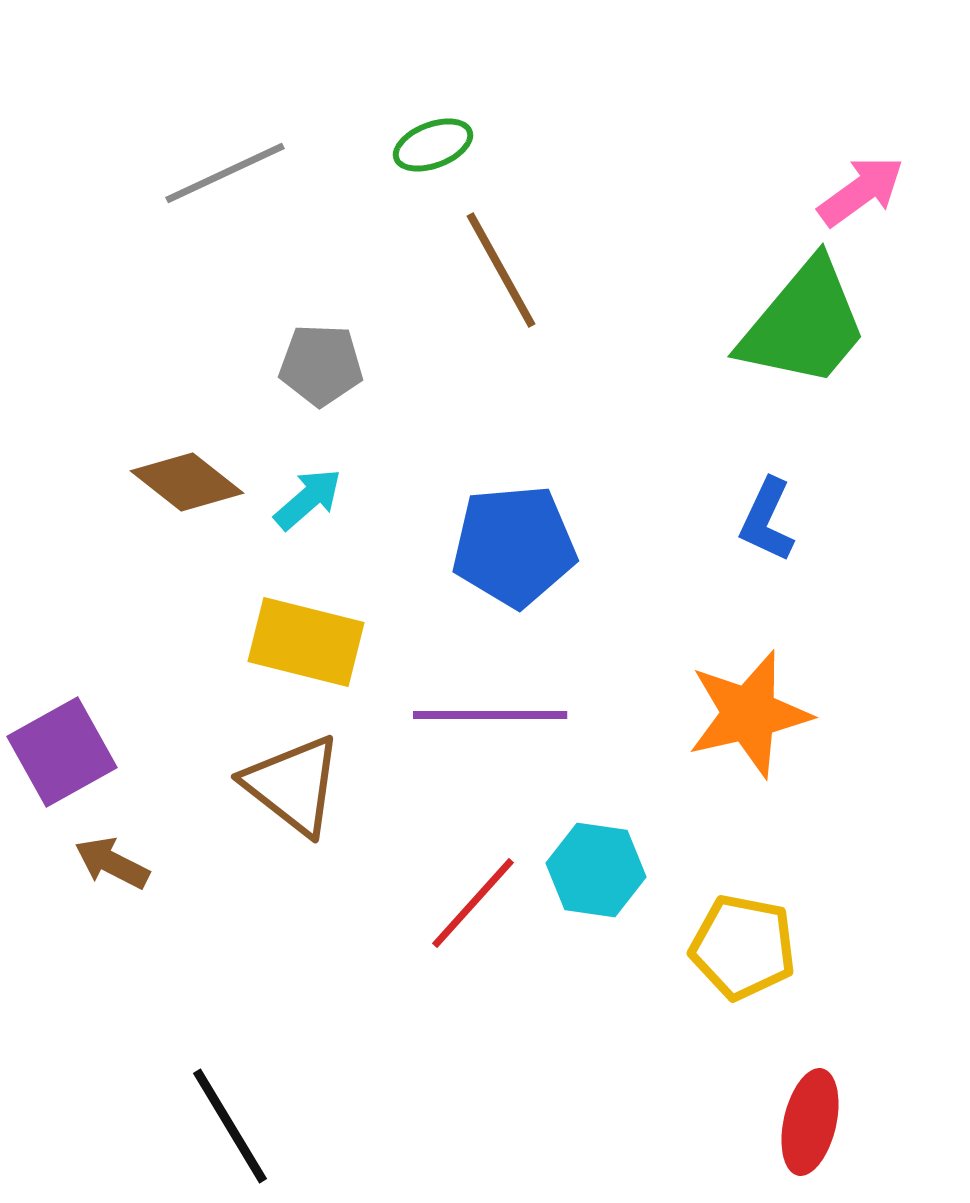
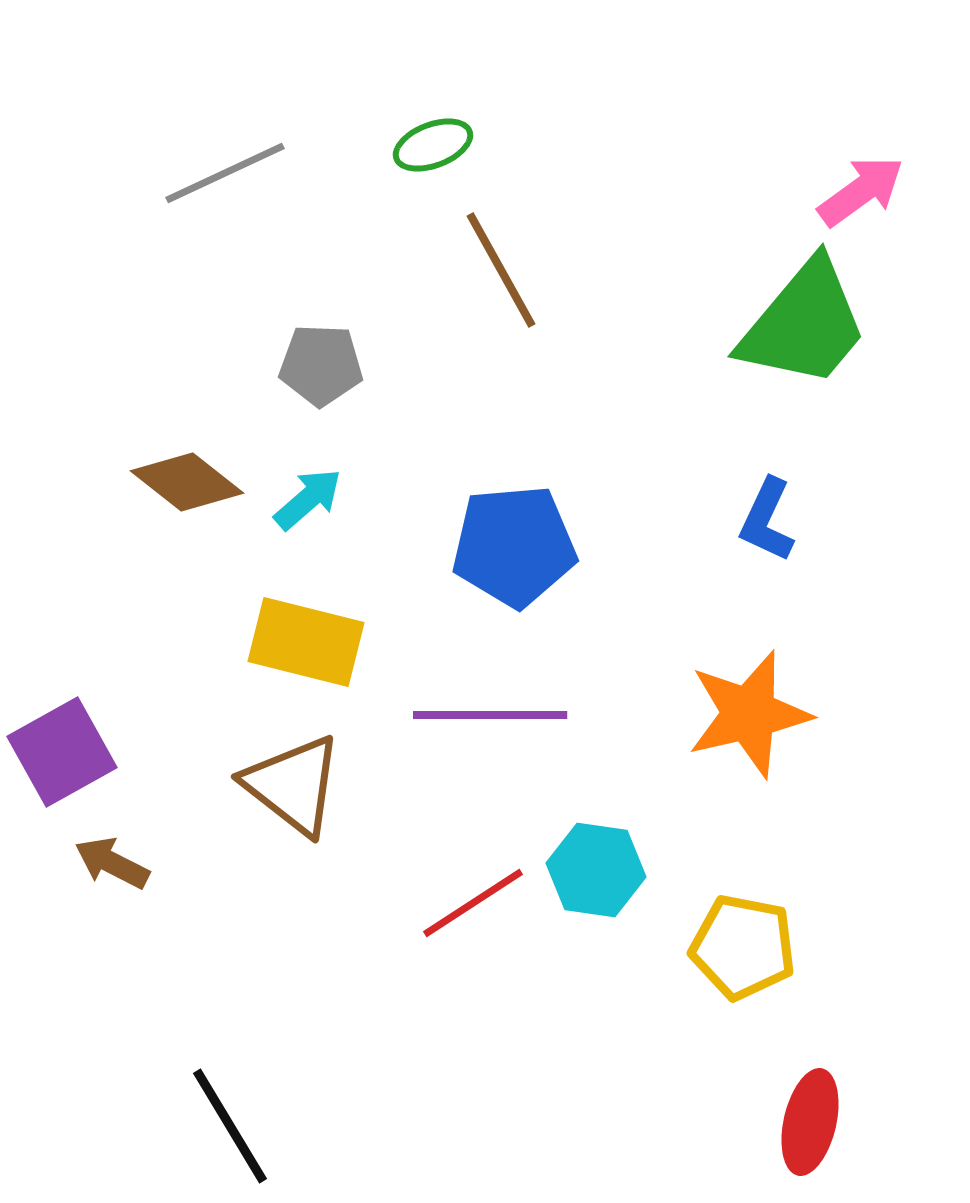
red line: rotated 15 degrees clockwise
